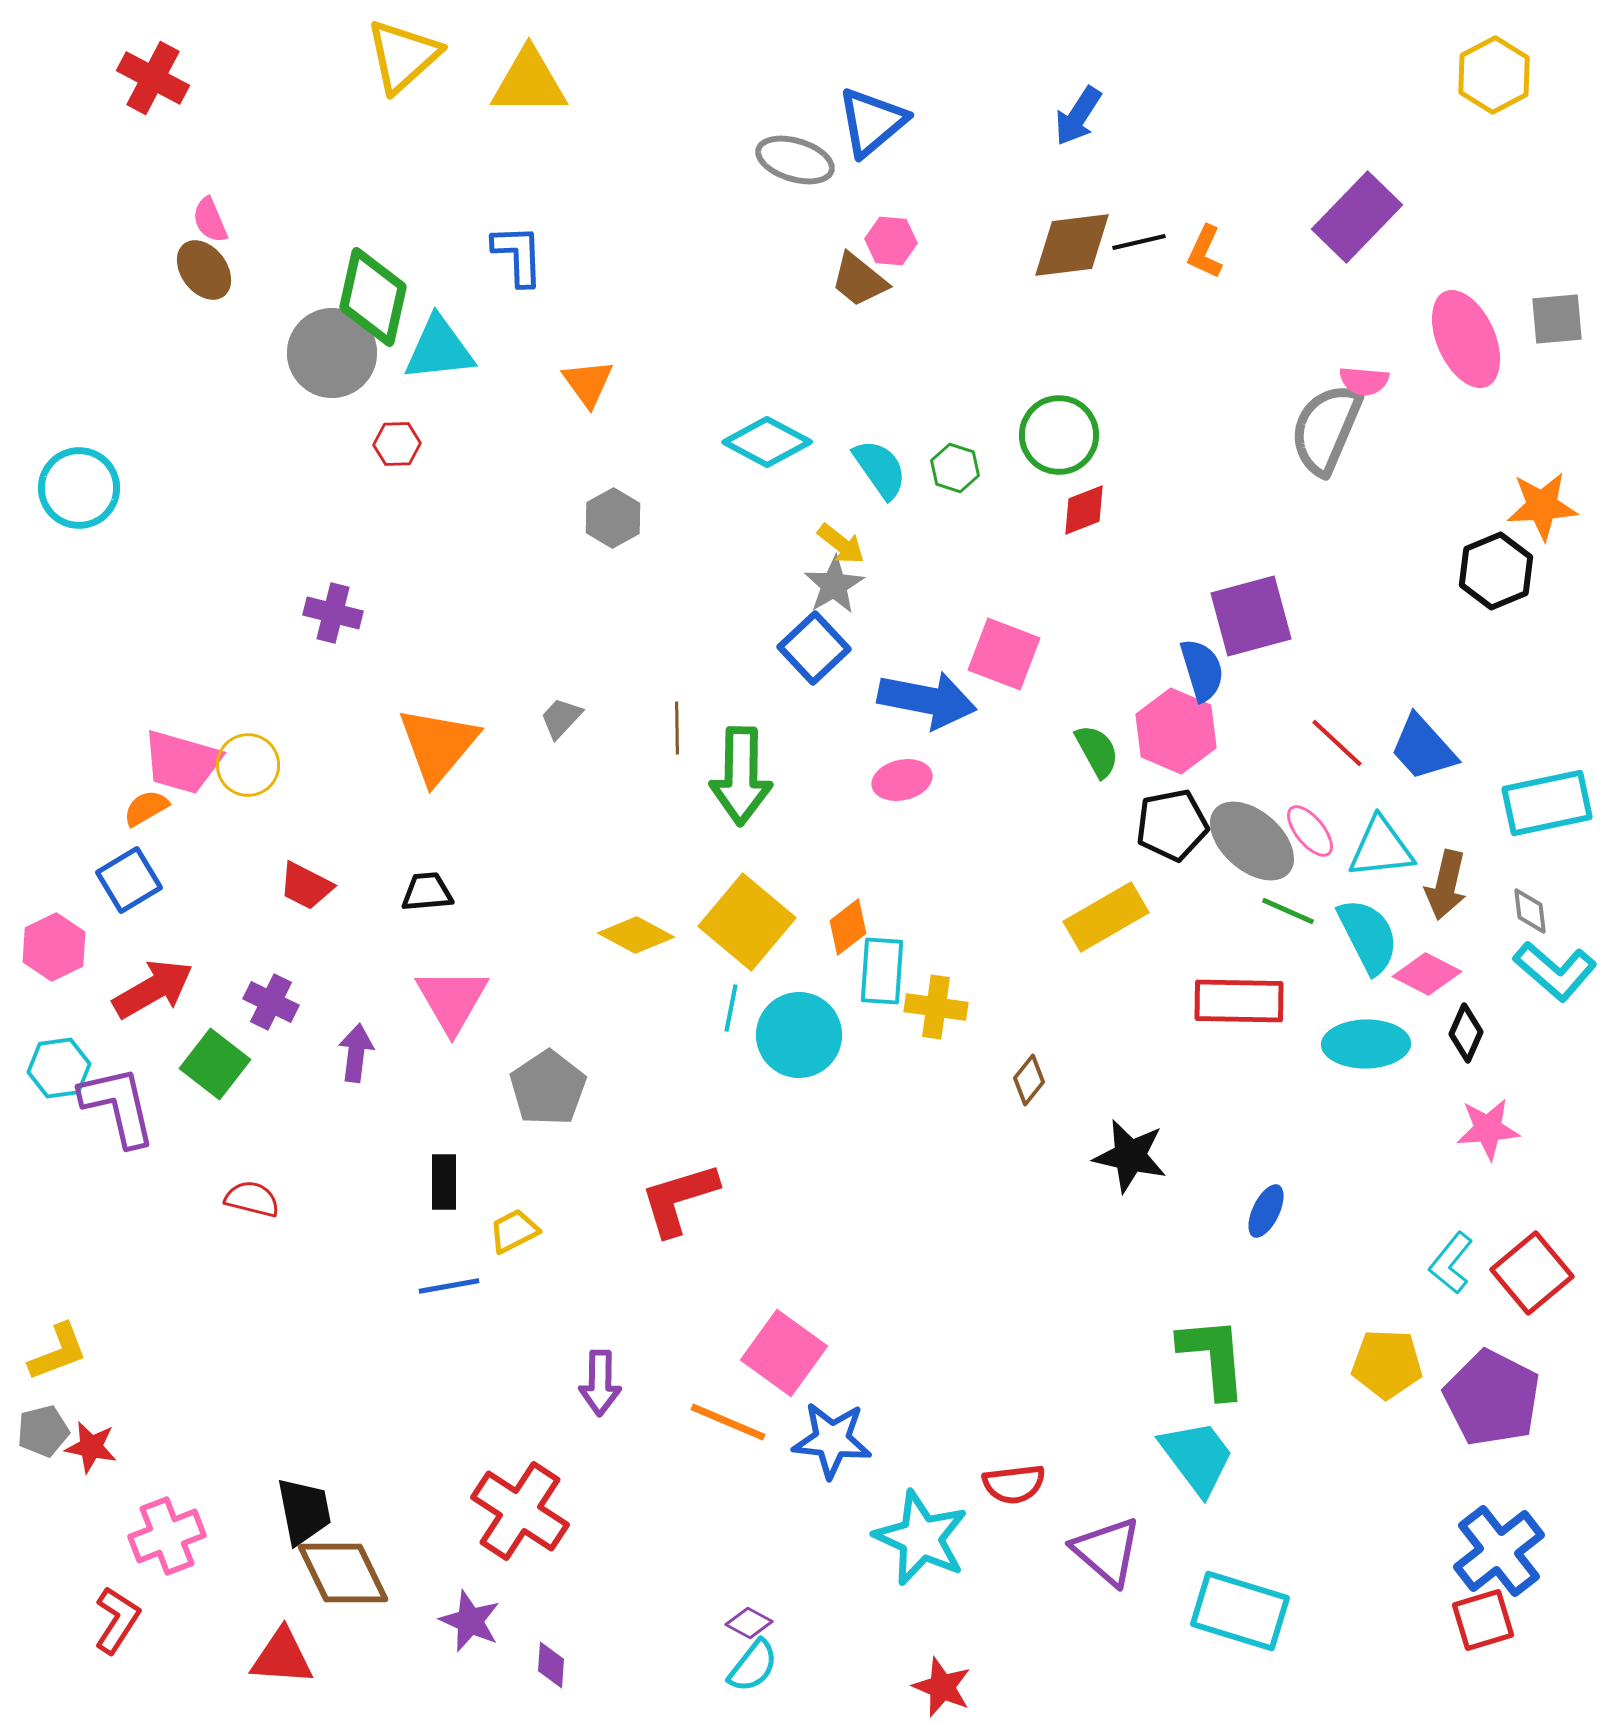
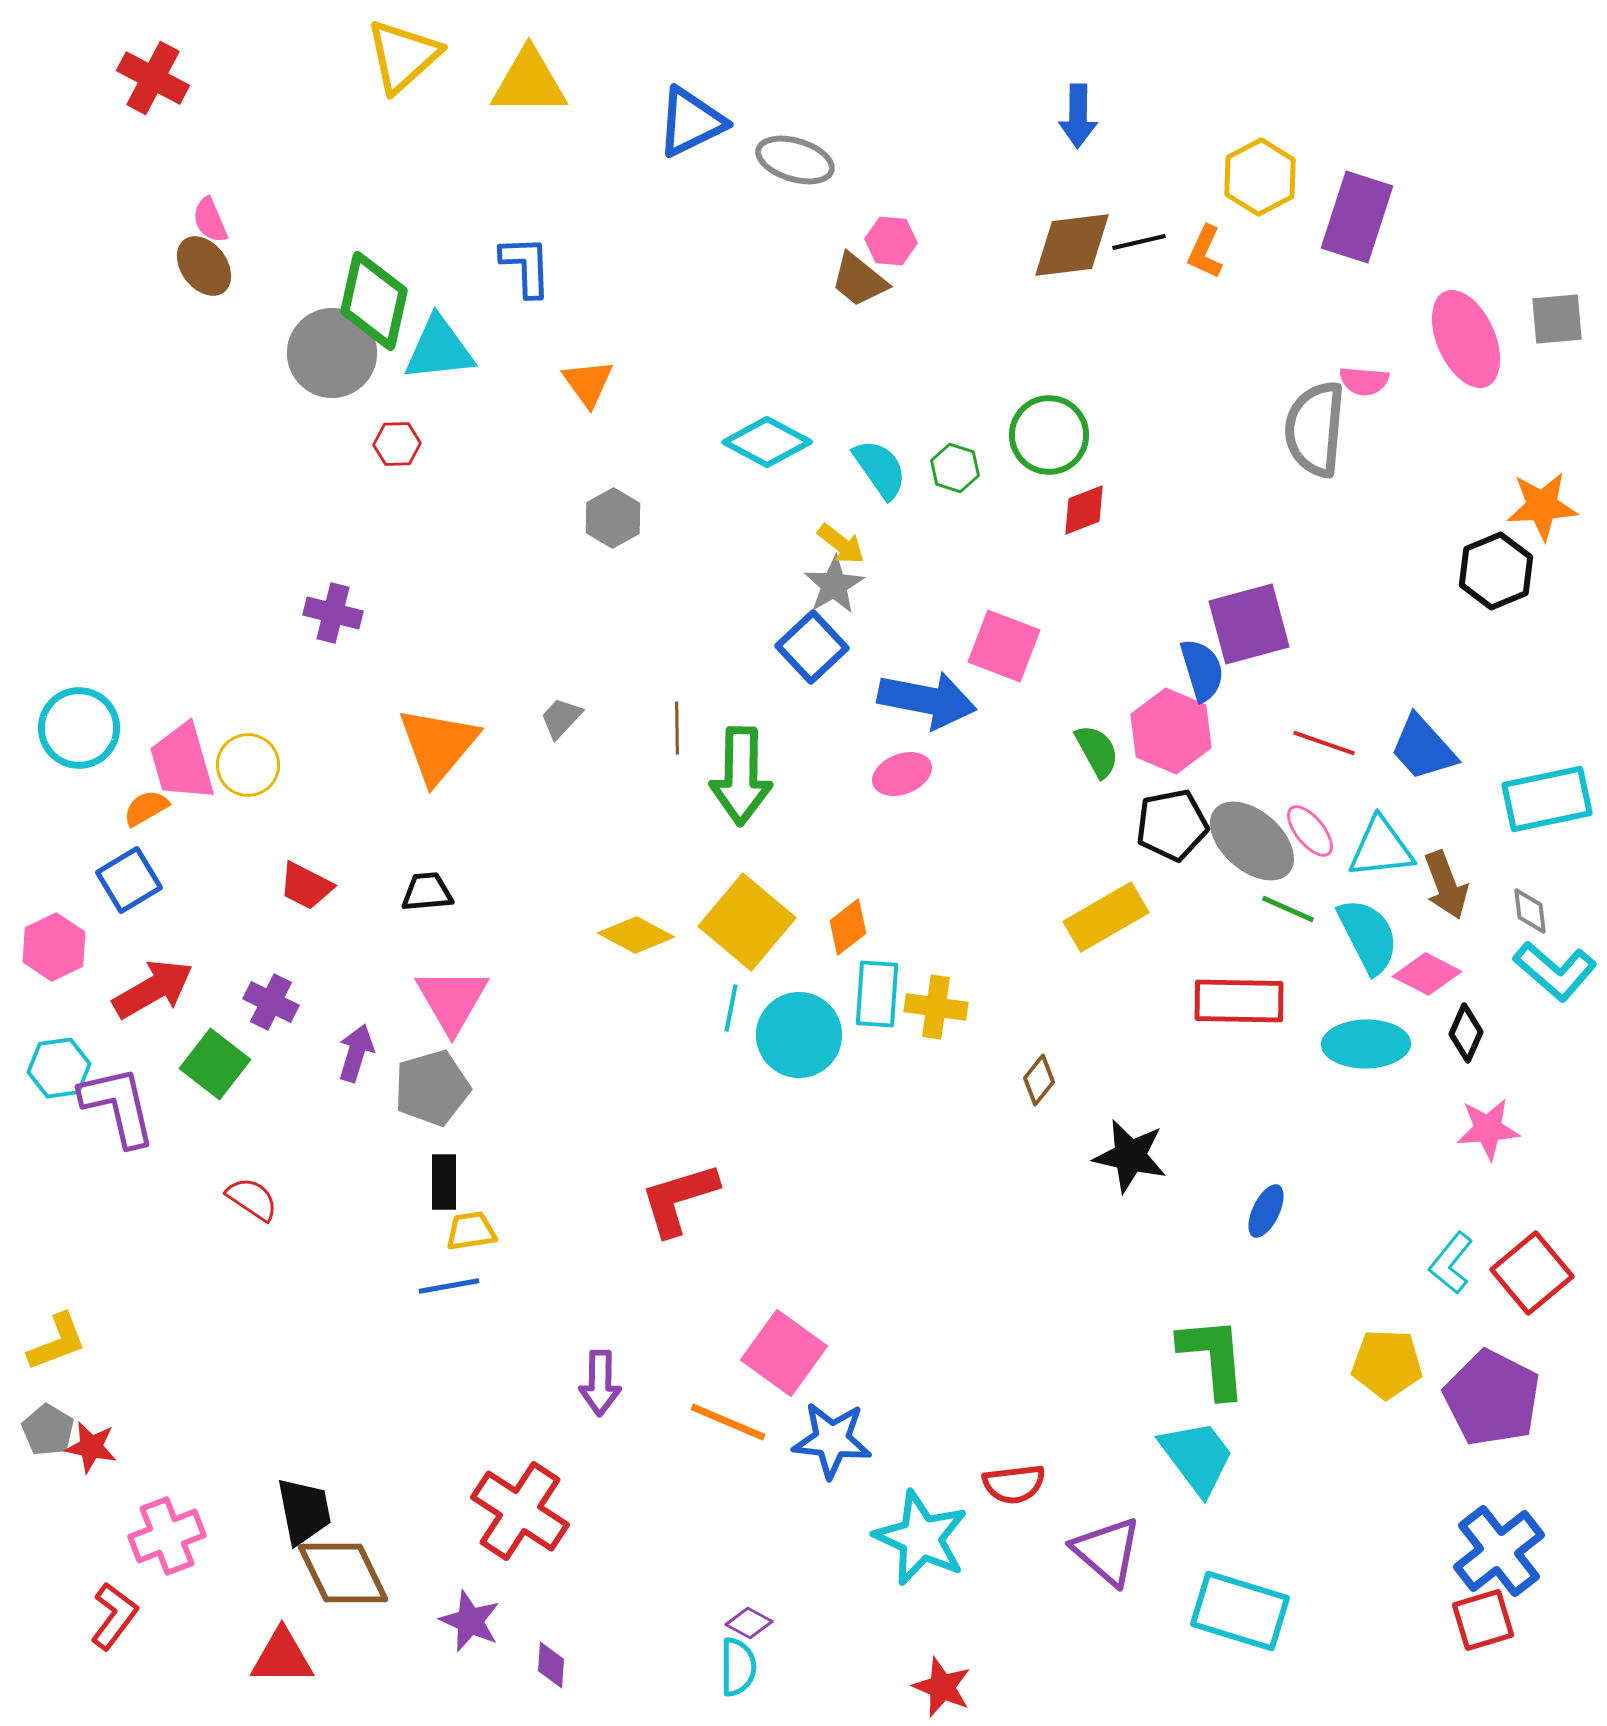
yellow hexagon at (1494, 75): moved 234 px left, 102 px down
blue arrow at (1078, 116): rotated 32 degrees counterclockwise
blue triangle at (872, 122): moved 181 px left; rotated 14 degrees clockwise
purple rectangle at (1357, 217): rotated 26 degrees counterclockwise
blue L-shape at (518, 255): moved 8 px right, 11 px down
brown ellipse at (204, 270): moved 4 px up
green diamond at (373, 297): moved 1 px right, 4 px down
gray semicircle at (1326, 429): moved 11 px left; rotated 18 degrees counterclockwise
green circle at (1059, 435): moved 10 px left
cyan circle at (79, 488): moved 240 px down
purple square at (1251, 616): moved 2 px left, 8 px down
blue square at (814, 648): moved 2 px left, 1 px up
pink square at (1004, 654): moved 8 px up
pink hexagon at (1176, 731): moved 5 px left
red line at (1337, 743): moved 13 px left; rotated 24 degrees counterclockwise
pink trapezoid at (182, 762): rotated 58 degrees clockwise
pink ellipse at (902, 780): moved 6 px up; rotated 8 degrees counterclockwise
cyan rectangle at (1547, 803): moved 4 px up
brown arrow at (1446, 885): rotated 34 degrees counterclockwise
green line at (1288, 911): moved 2 px up
cyan rectangle at (882, 971): moved 5 px left, 23 px down
purple arrow at (356, 1053): rotated 10 degrees clockwise
brown diamond at (1029, 1080): moved 10 px right
gray pentagon at (548, 1088): moved 116 px left; rotated 18 degrees clockwise
red semicircle at (252, 1199): rotated 20 degrees clockwise
yellow trapezoid at (514, 1231): moved 43 px left; rotated 18 degrees clockwise
yellow L-shape at (58, 1352): moved 1 px left, 10 px up
gray pentagon at (43, 1431): moved 5 px right, 1 px up; rotated 27 degrees counterclockwise
red L-shape at (117, 1620): moved 3 px left, 4 px up; rotated 4 degrees clockwise
red triangle at (282, 1657): rotated 4 degrees counterclockwise
cyan semicircle at (753, 1666): moved 15 px left, 1 px down; rotated 38 degrees counterclockwise
